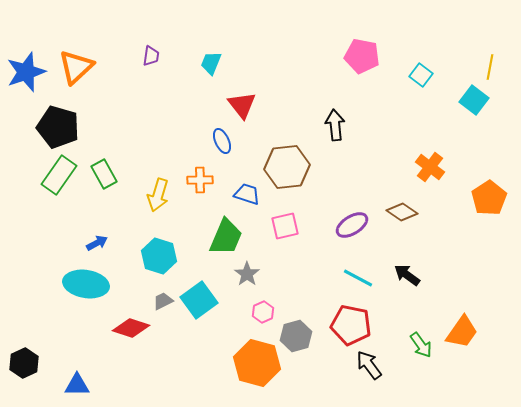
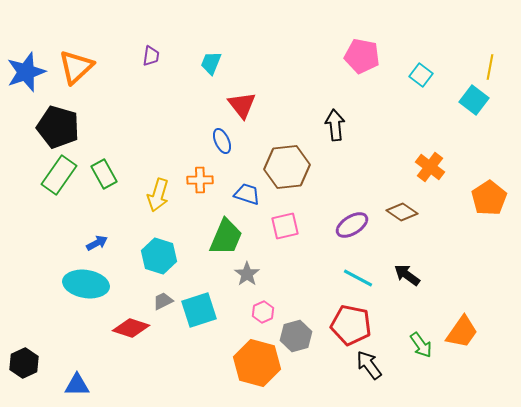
cyan square at (199, 300): moved 10 px down; rotated 18 degrees clockwise
